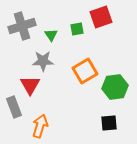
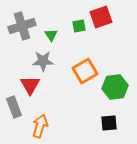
green square: moved 2 px right, 3 px up
